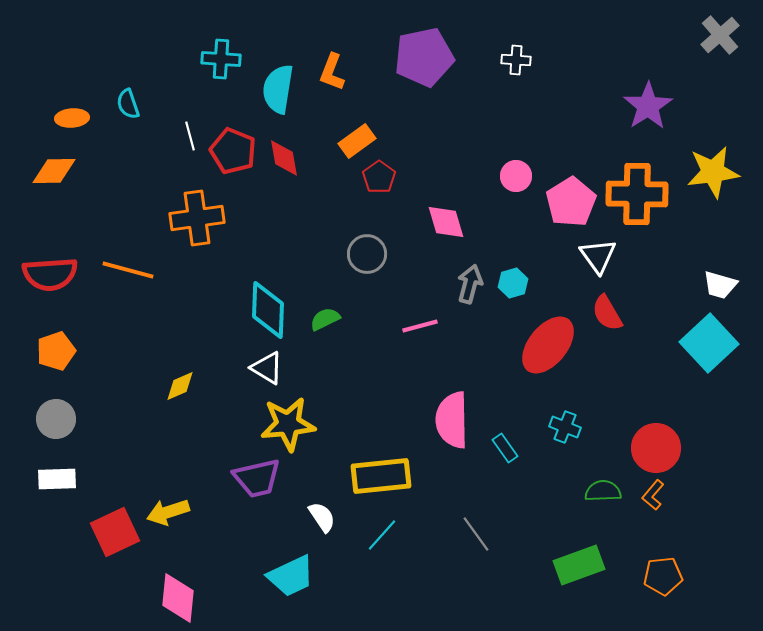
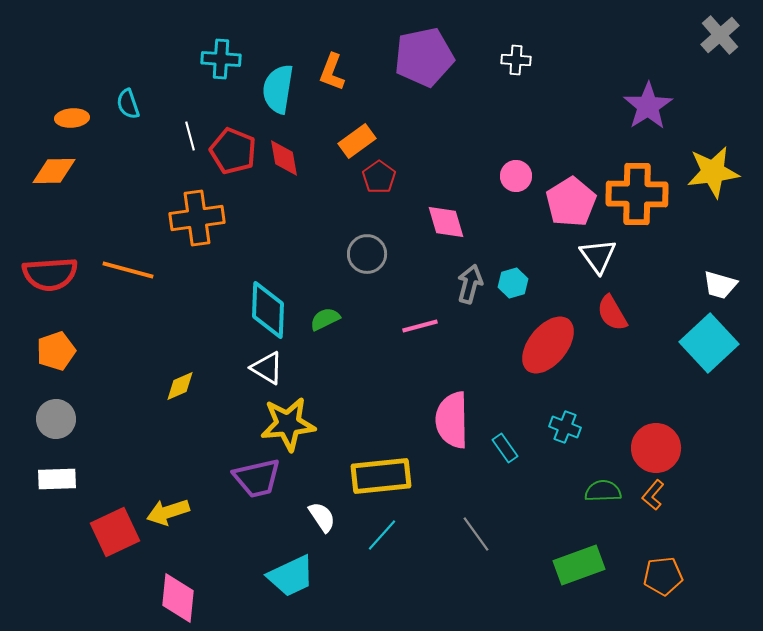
red semicircle at (607, 313): moved 5 px right
